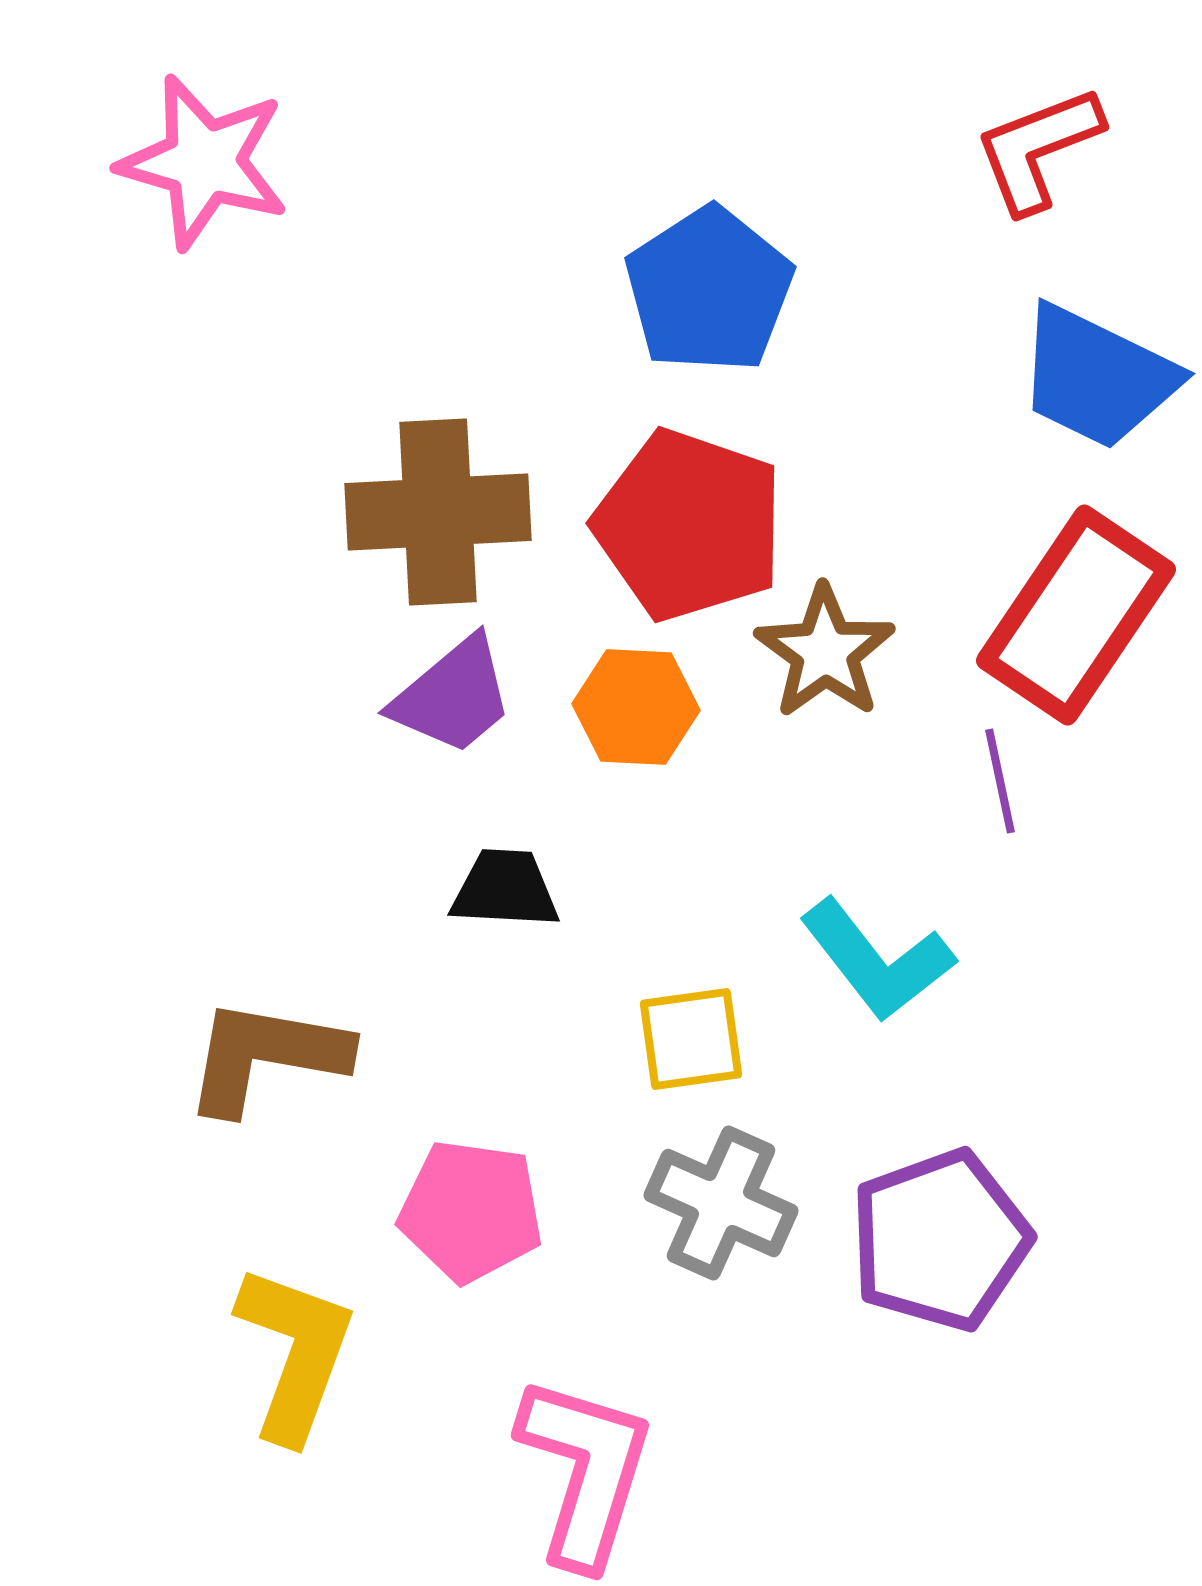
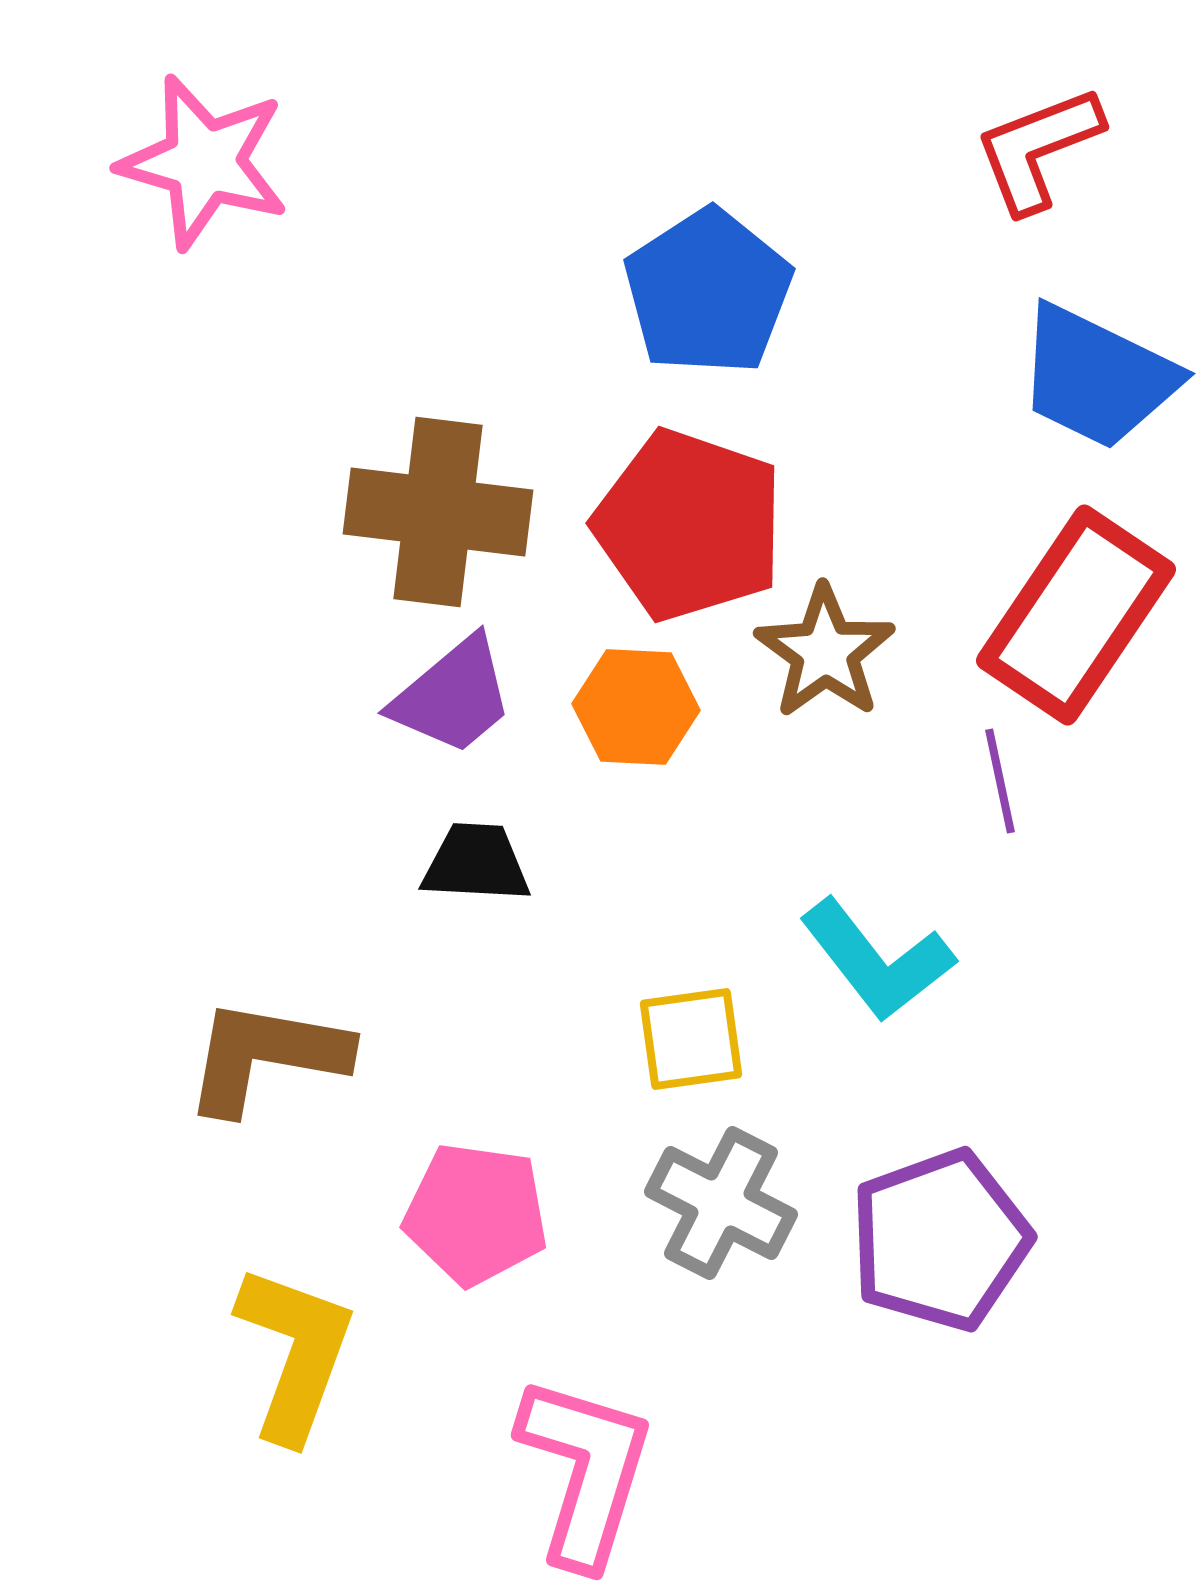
blue pentagon: moved 1 px left, 2 px down
brown cross: rotated 10 degrees clockwise
black trapezoid: moved 29 px left, 26 px up
gray cross: rotated 3 degrees clockwise
pink pentagon: moved 5 px right, 3 px down
